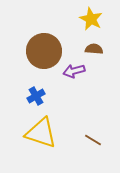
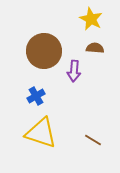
brown semicircle: moved 1 px right, 1 px up
purple arrow: rotated 70 degrees counterclockwise
